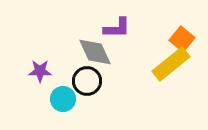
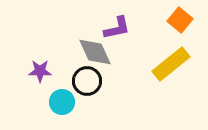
purple L-shape: rotated 12 degrees counterclockwise
orange square: moved 2 px left, 19 px up
cyan circle: moved 1 px left, 3 px down
